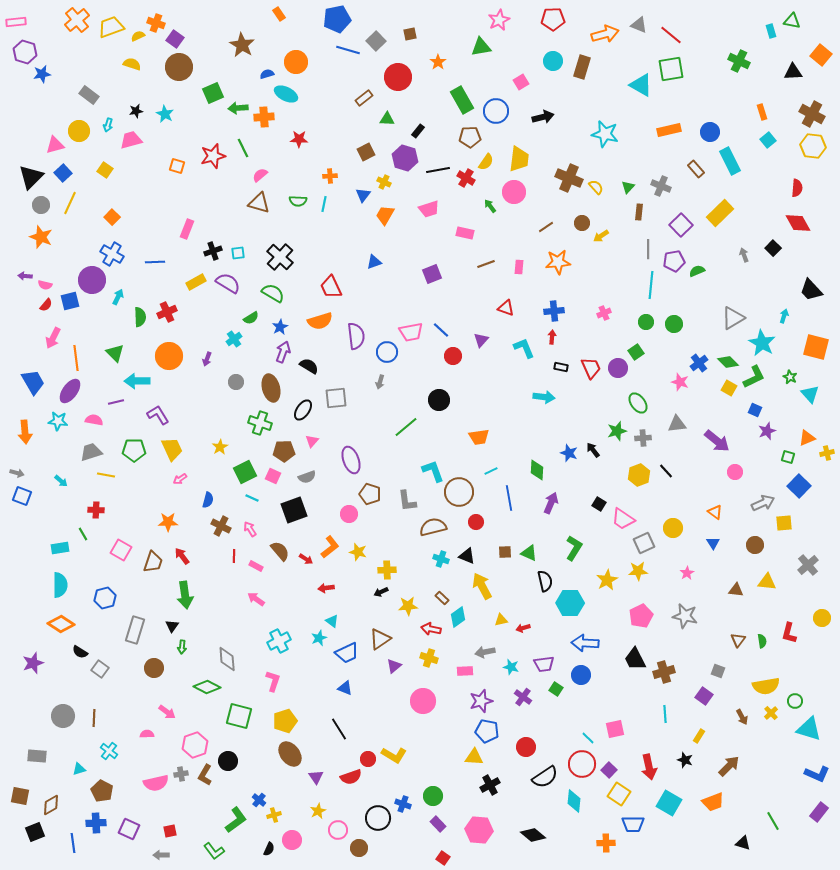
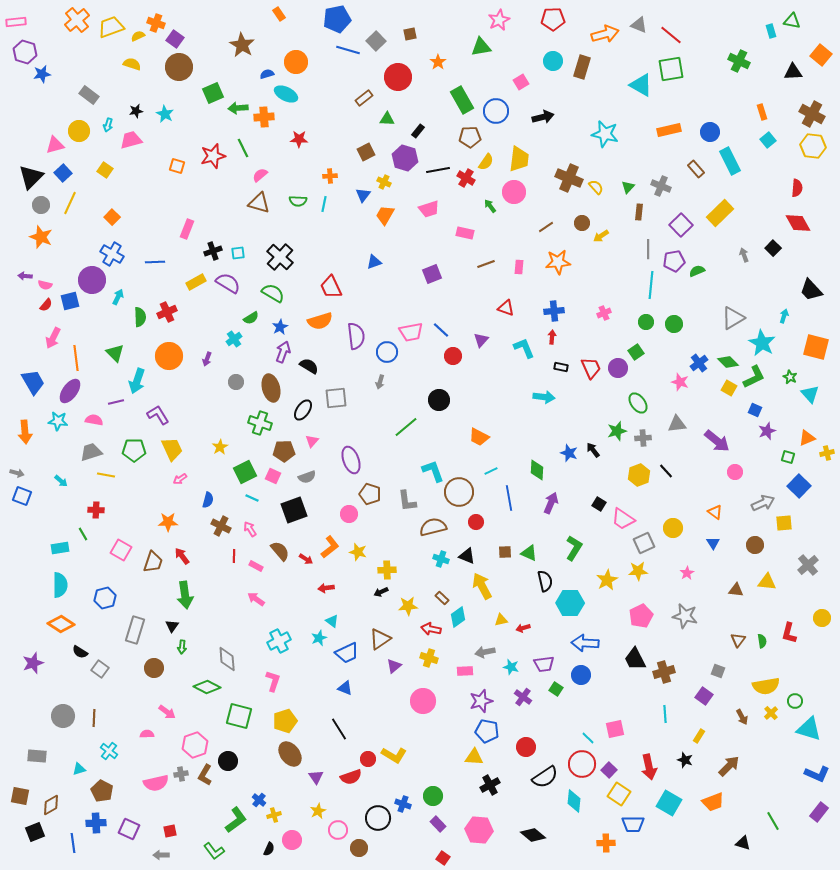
cyan arrow at (137, 381): rotated 70 degrees counterclockwise
orange trapezoid at (479, 437): rotated 35 degrees clockwise
